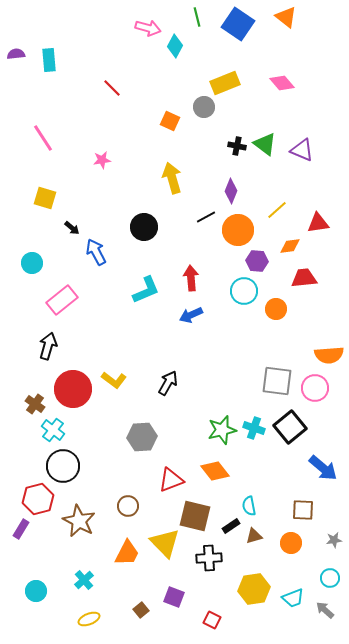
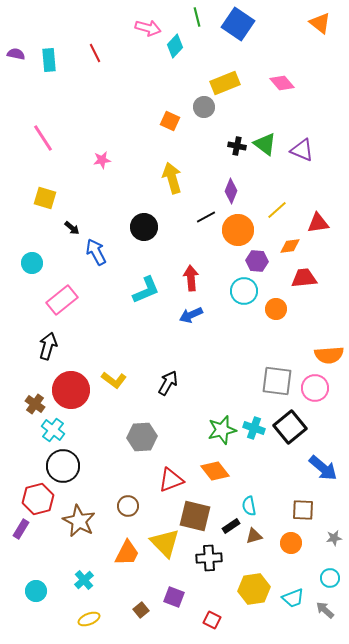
orange triangle at (286, 17): moved 34 px right, 6 px down
cyan diamond at (175, 46): rotated 15 degrees clockwise
purple semicircle at (16, 54): rotated 18 degrees clockwise
red line at (112, 88): moved 17 px left, 35 px up; rotated 18 degrees clockwise
red circle at (73, 389): moved 2 px left, 1 px down
gray star at (334, 540): moved 2 px up
